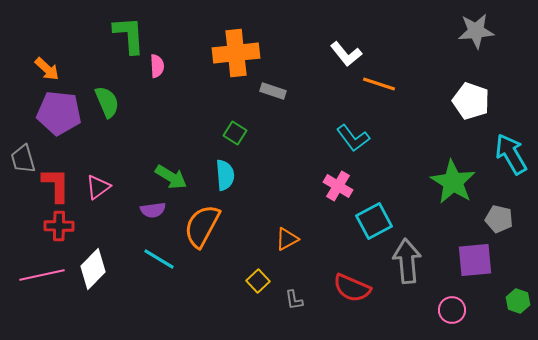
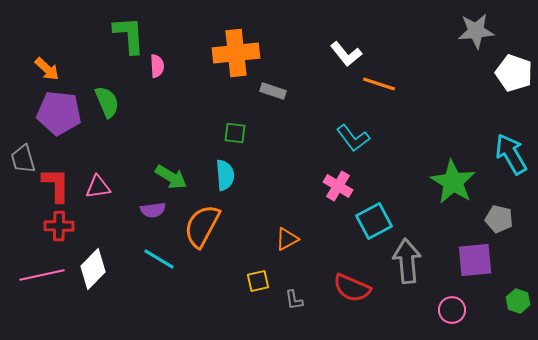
white pentagon: moved 43 px right, 28 px up
green square: rotated 25 degrees counterclockwise
pink triangle: rotated 28 degrees clockwise
yellow square: rotated 30 degrees clockwise
